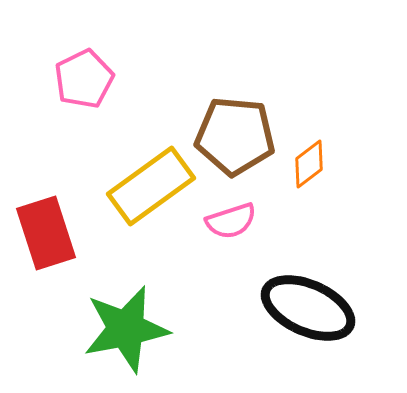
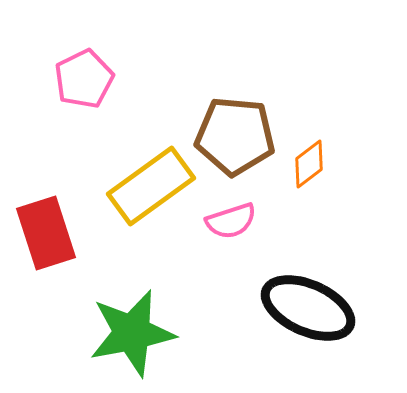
green star: moved 6 px right, 4 px down
